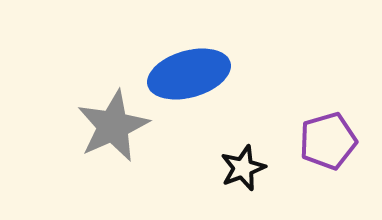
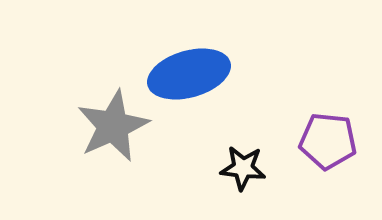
purple pentagon: rotated 22 degrees clockwise
black star: rotated 27 degrees clockwise
